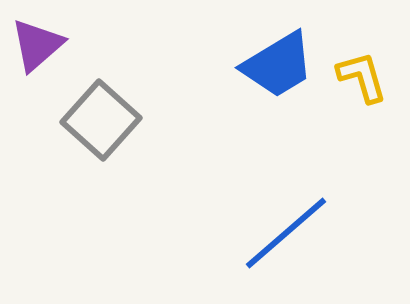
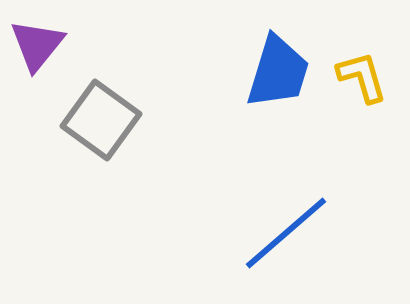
purple triangle: rotated 10 degrees counterclockwise
blue trapezoid: moved 7 px down; rotated 42 degrees counterclockwise
gray square: rotated 6 degrees counterclockwise
